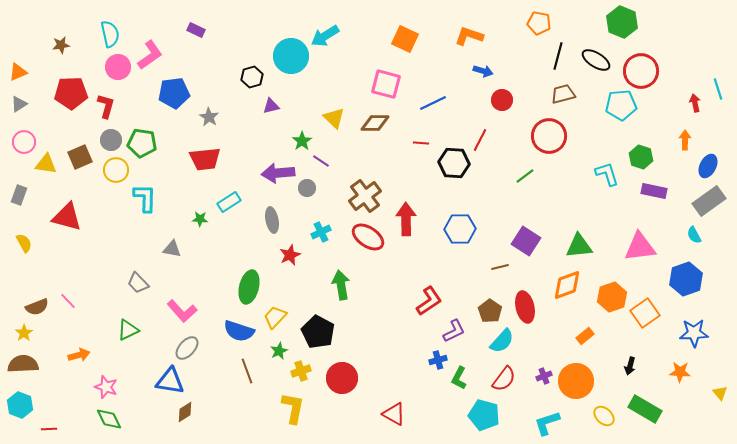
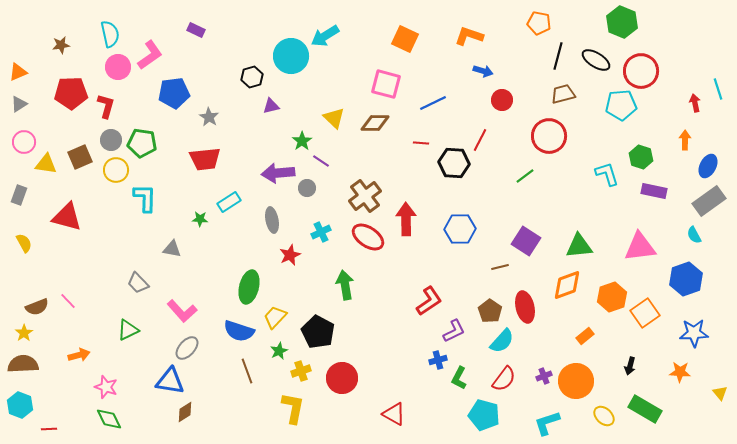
green arrow at (341, 285): moved 4 px right
